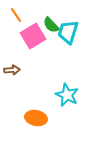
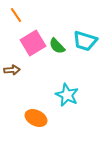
green semicircle: moved 6 px right, 21 px down
cyan trapezoid: moved 17 px right, 9 px down; rotated 90 degrees counterclockwise
pink square: moved 7 px down
orange ellipse: rotated 15 degrees clockwise
